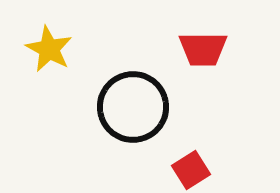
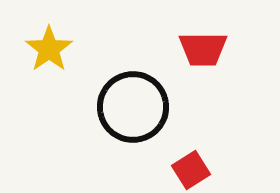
yellow star: rotated 9 degrees clockwise
